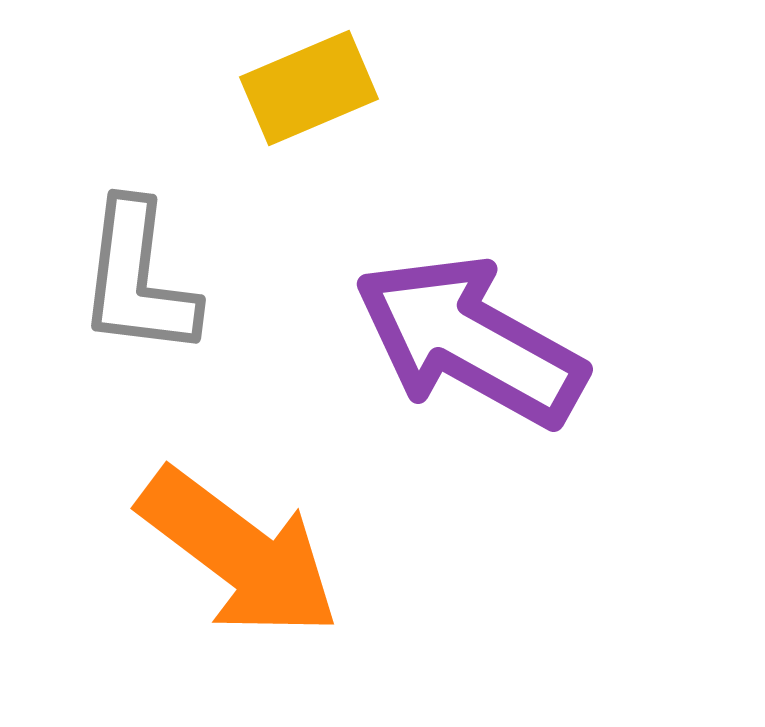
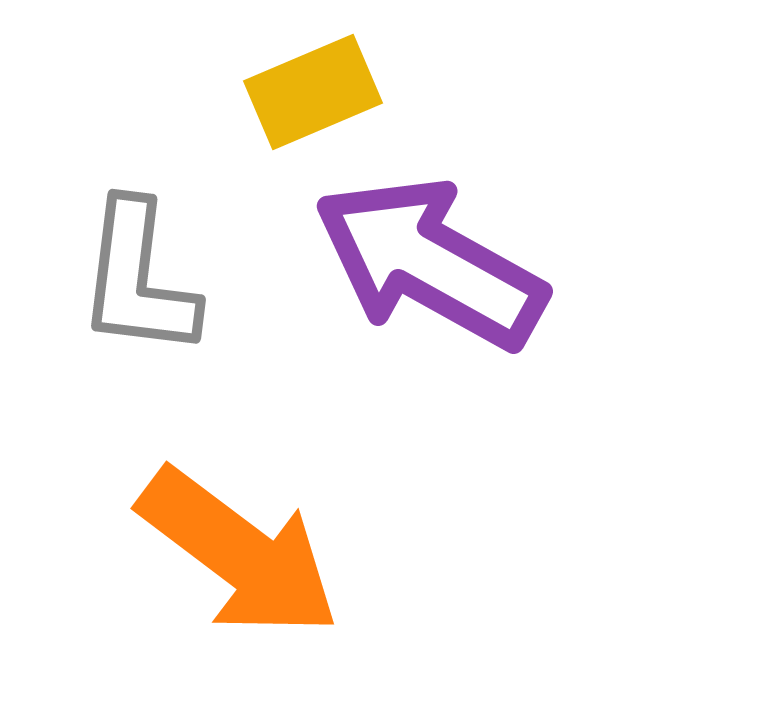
yellow rectangle: moved 4 px right, 4 px down
purple arrow: moved 40 px left, 78 px up
